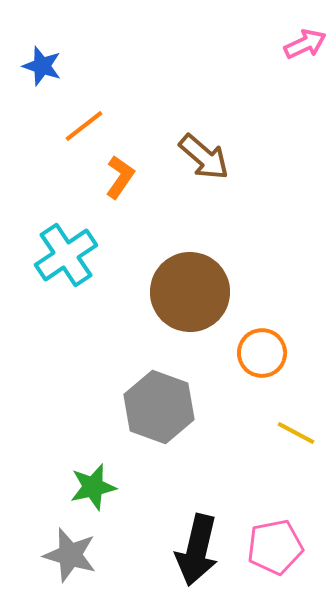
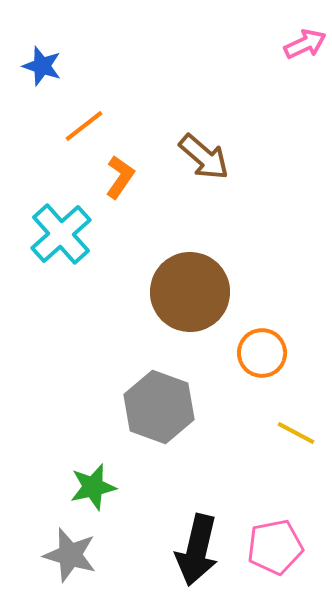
cyan cross: moved 5 px left, 21 px up; rotated 8 degrees counterclockwise
